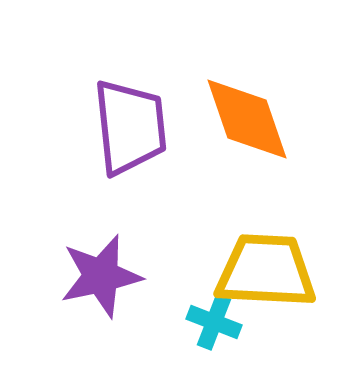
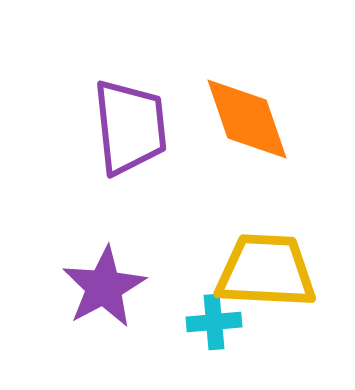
purple star: moved 3 px right, 11 px down; rotated 16 degrees counterclockwise
cyan cross: rotated 26 degrees counterclockwise
